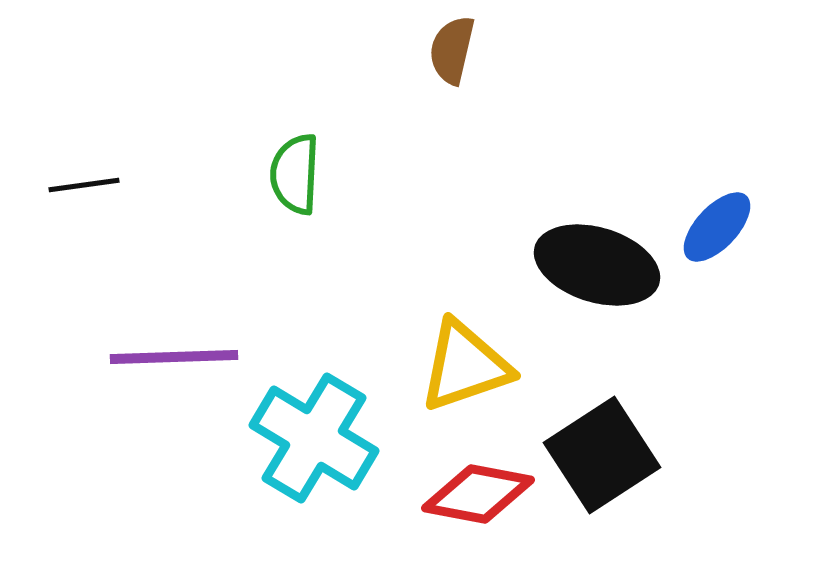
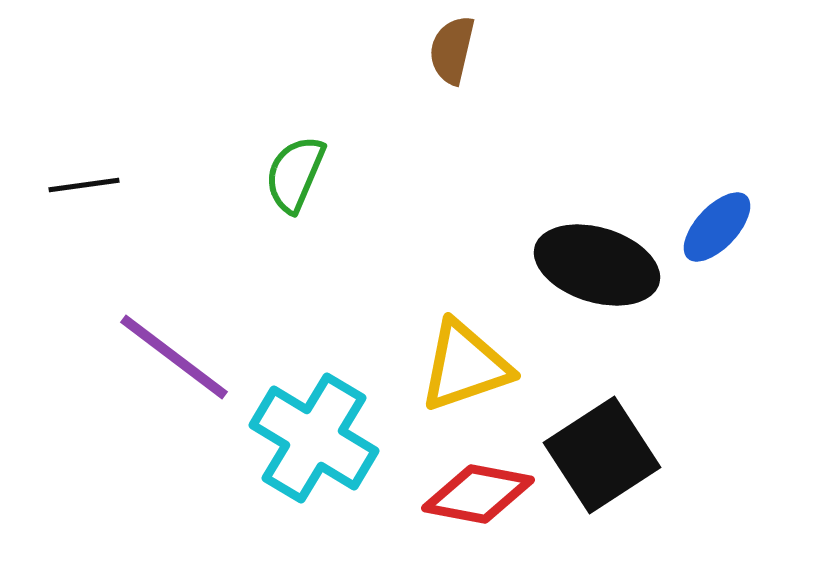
green semicircle: rotated 20 degrees clockwise
purple line: rotated 39 degrees clockwise
